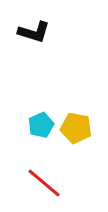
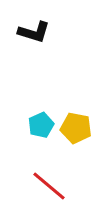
red line: moved 5 px right, 3 px down
